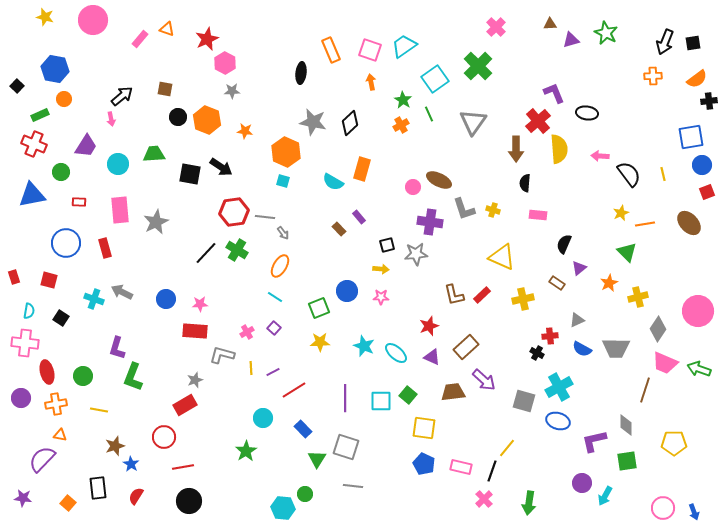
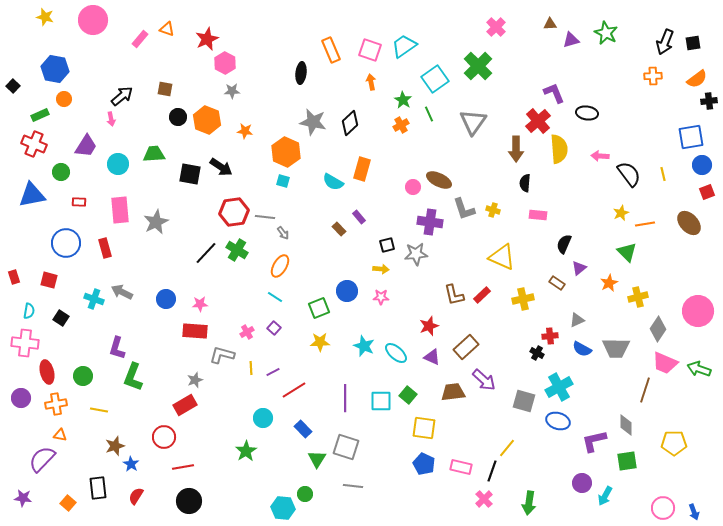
black square at (17, 86): moved 4 px left
